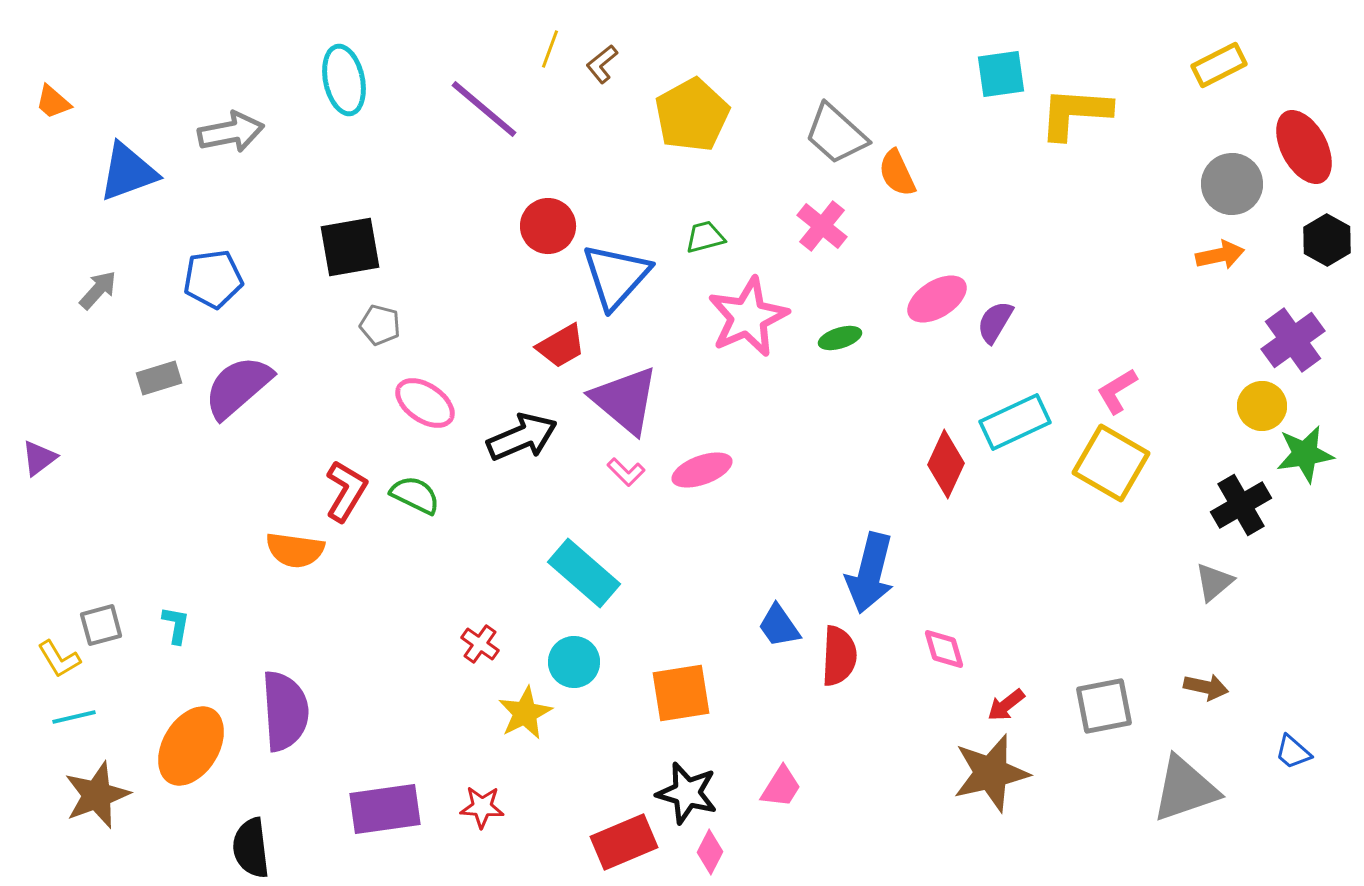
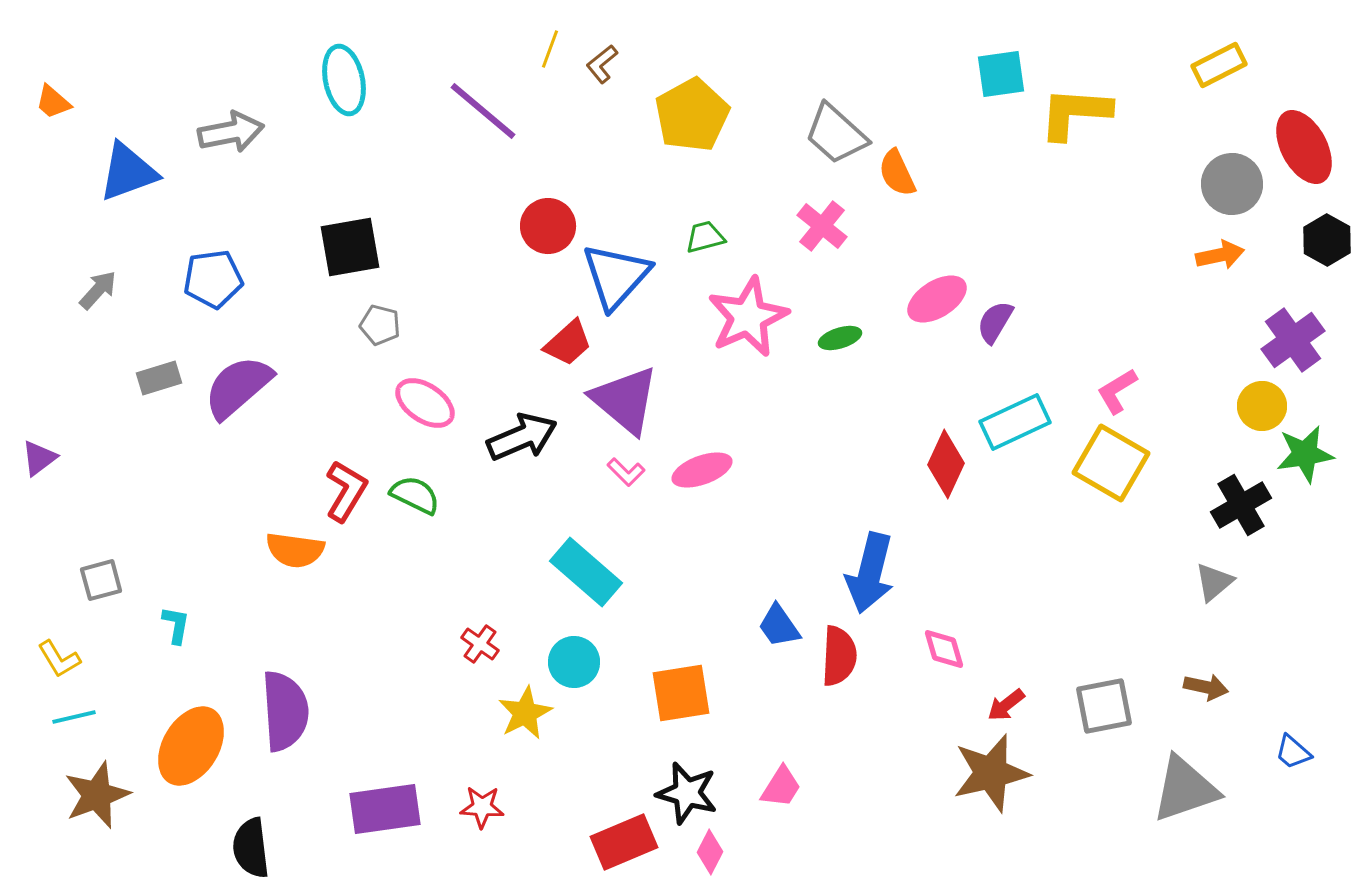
purple line at (484, 109): moved 1 px left, 2 px down
red trapezoid at (561, 346): moved 7 px right, 3 px up; rotated 12 degrees counterclockwise
cyan rectangle at (584, 573): moved 2 px right, 1 px up
gray square at (101, 625): moved 45 px up
